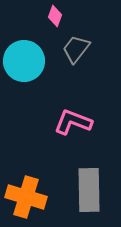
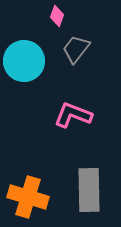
pink diamond: moved 2 px right
pink L-shape: moved 7 px up
orange cross: moved 2 px right
